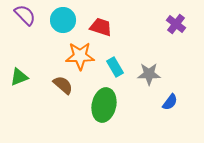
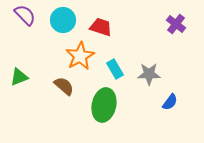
orange star: rotated 28 degrees counterclockwise
cyan rectangle: moved 2 px down
brown semicircle: moved 1 px right, 1 px down
